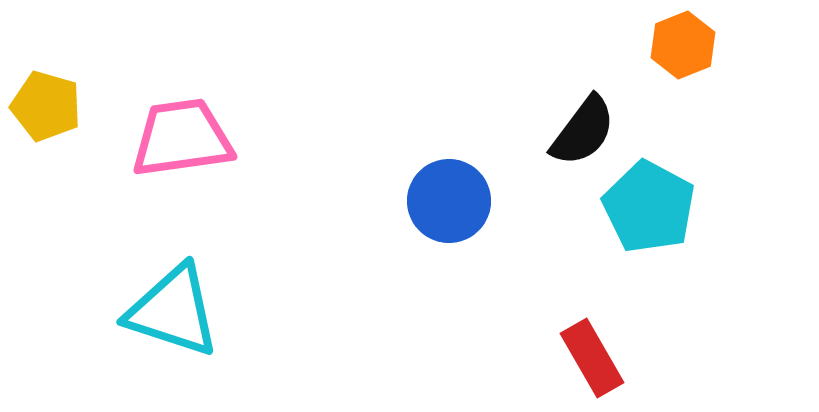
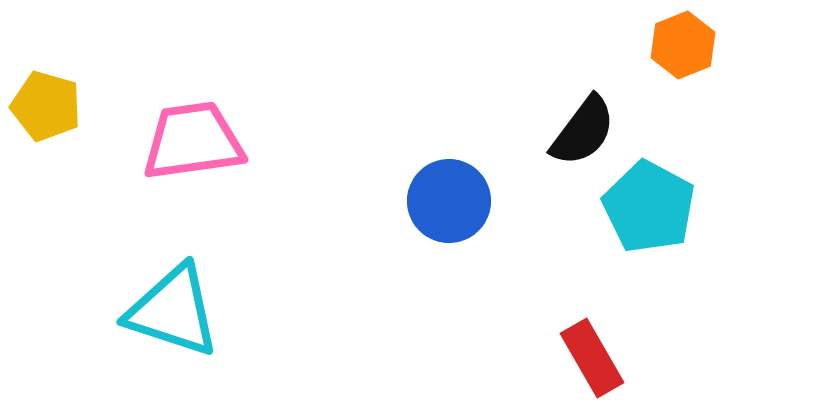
pink trapezoid: moved 11 px right, 3 px down
